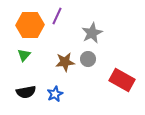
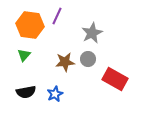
orange hexagon: rotated 8 degrees clockwise
red rectangle: moved 7 px left, 1 px up
